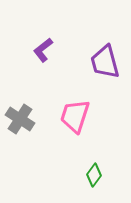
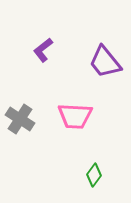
purple trapezoid: rotated 24 degrees counterclockwise
pink trapezoid: rotated 105 degrees counterclockwise
